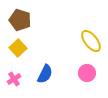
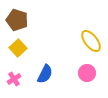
brown pentagon: moved 3 px left
